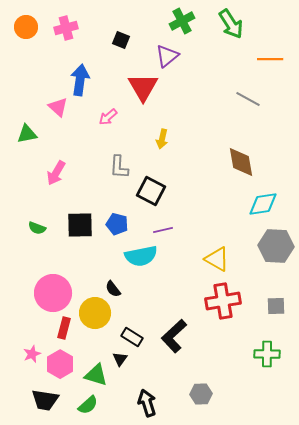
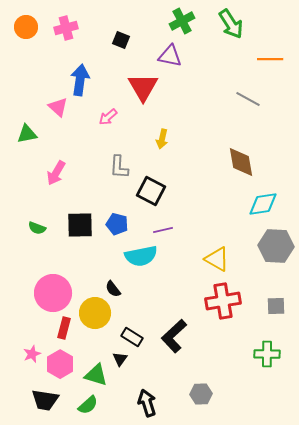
purple triangle at (167, 56): moved 3 px right; rotated 50 degrees clockwise
